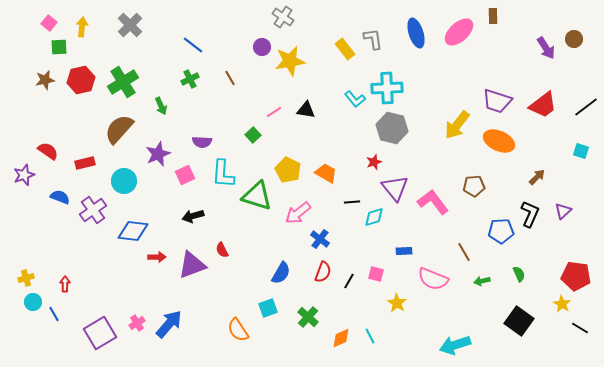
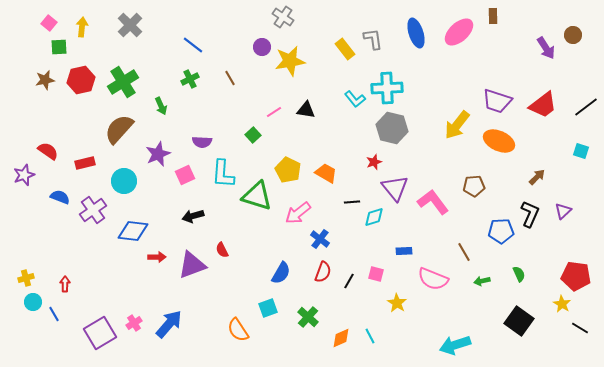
brown circle at (574, 39): moved 1 px left, 4 px up
pink cross at (137, 323): moved 3 px left
